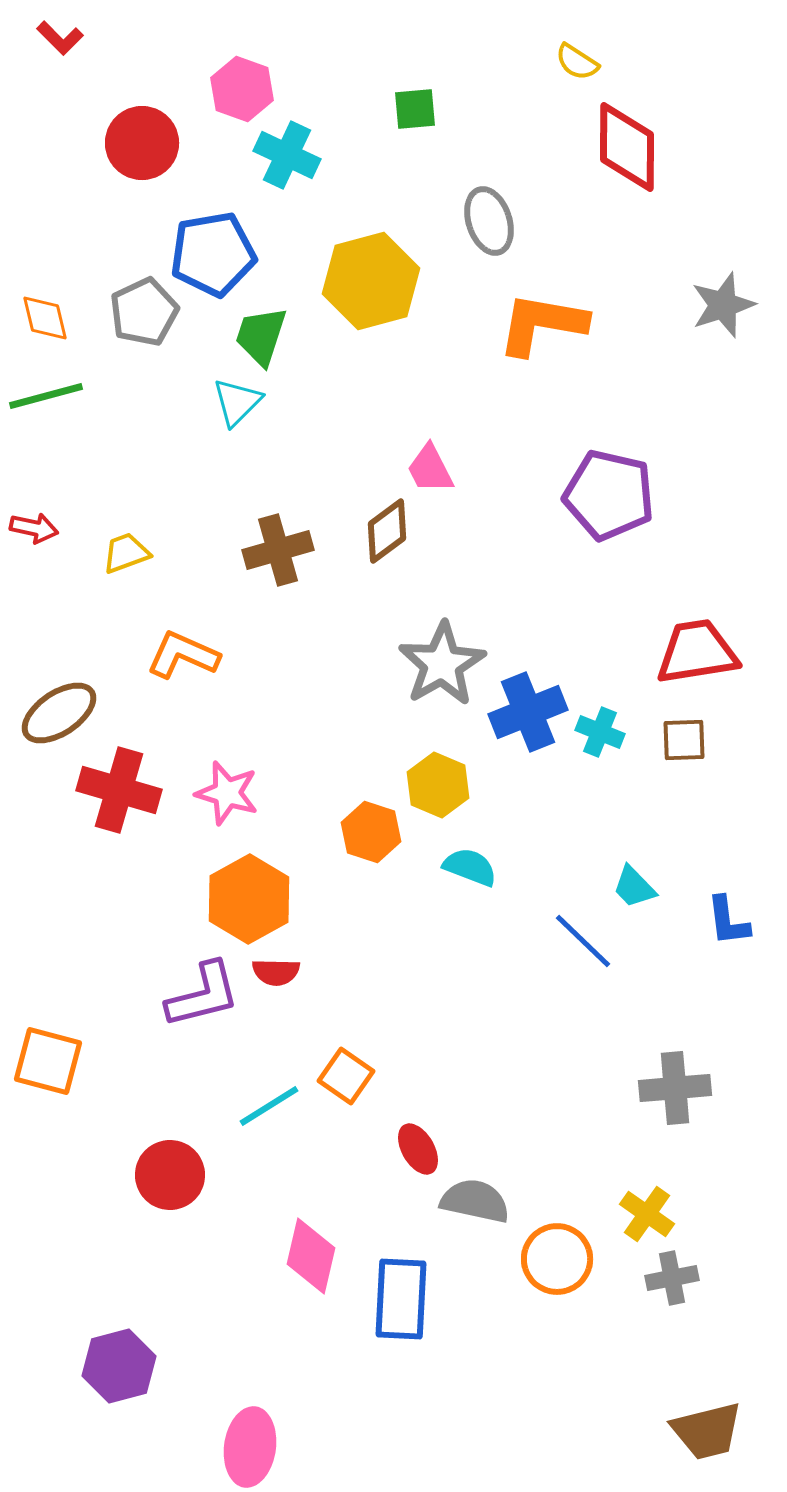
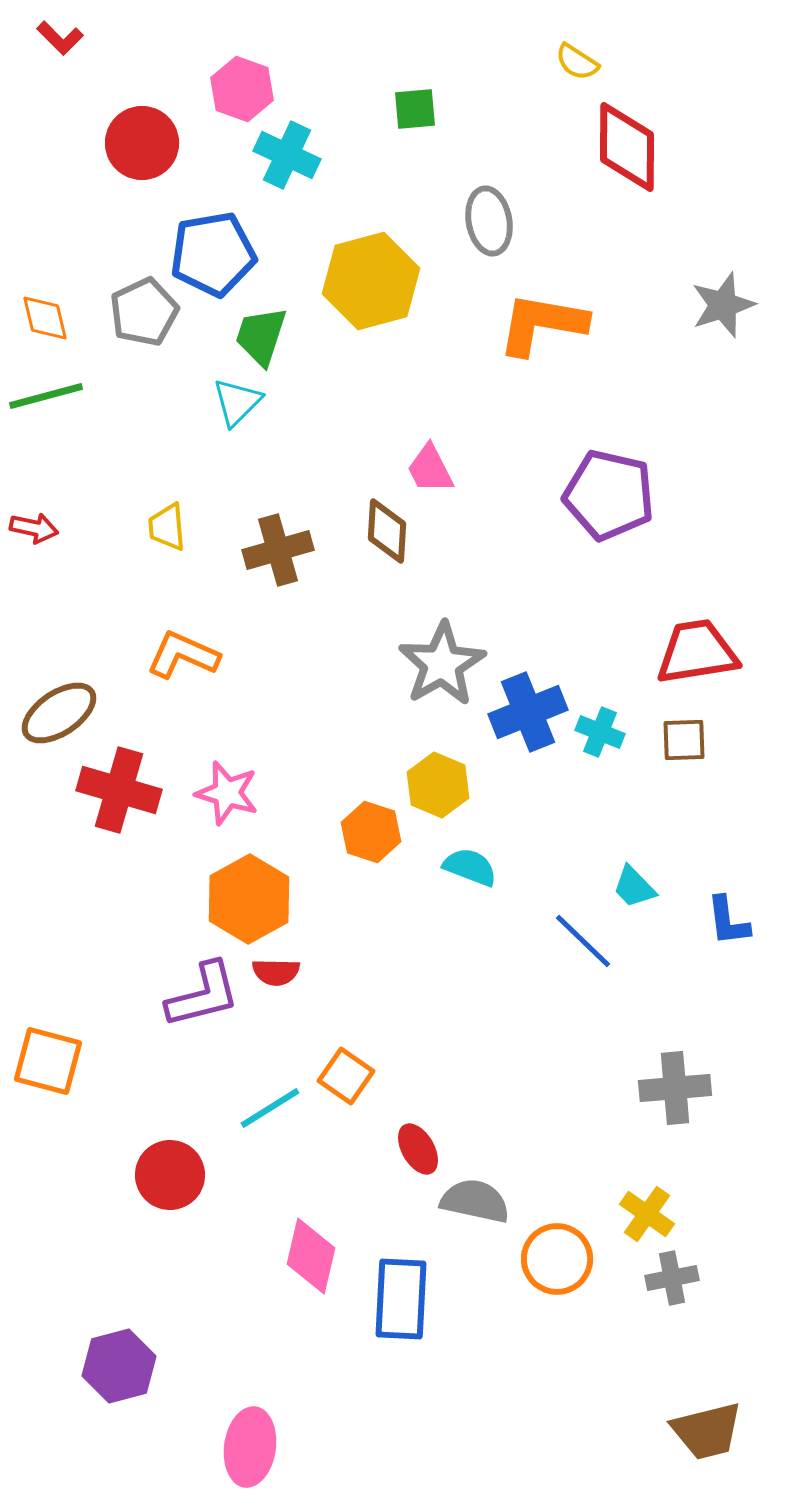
gray ellipse at (489, 221): rotated 8 degrees clockwise
brown diamond at (387, 531): rotated 50 degrees counterclockwise
yellow trapezoid at (126, 553): moved 41 px right, 26 px up; rotated 75 degrees counterclockwise
cyan line at (269, 1106): moved 1 px right, 2 px down
